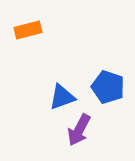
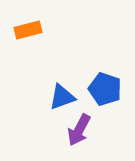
blue pentagon: moved 3 px left, 2 px down
